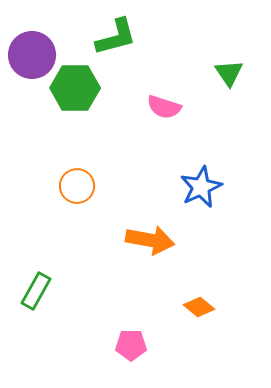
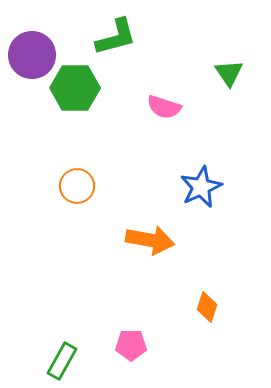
green rectangle: moved 26 px right, 70 px down
orange diamond: moved 8 px right; rotated 68 degrees clockwise
